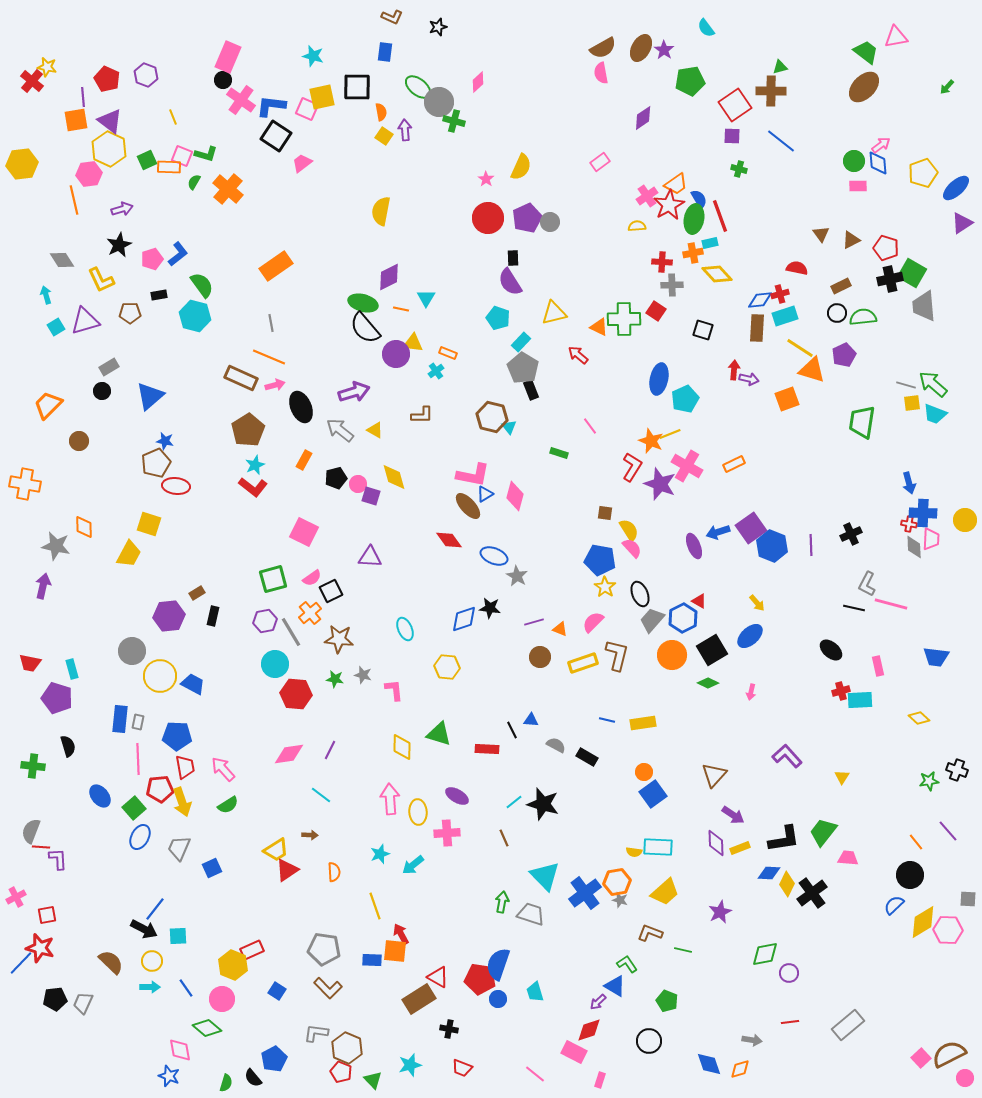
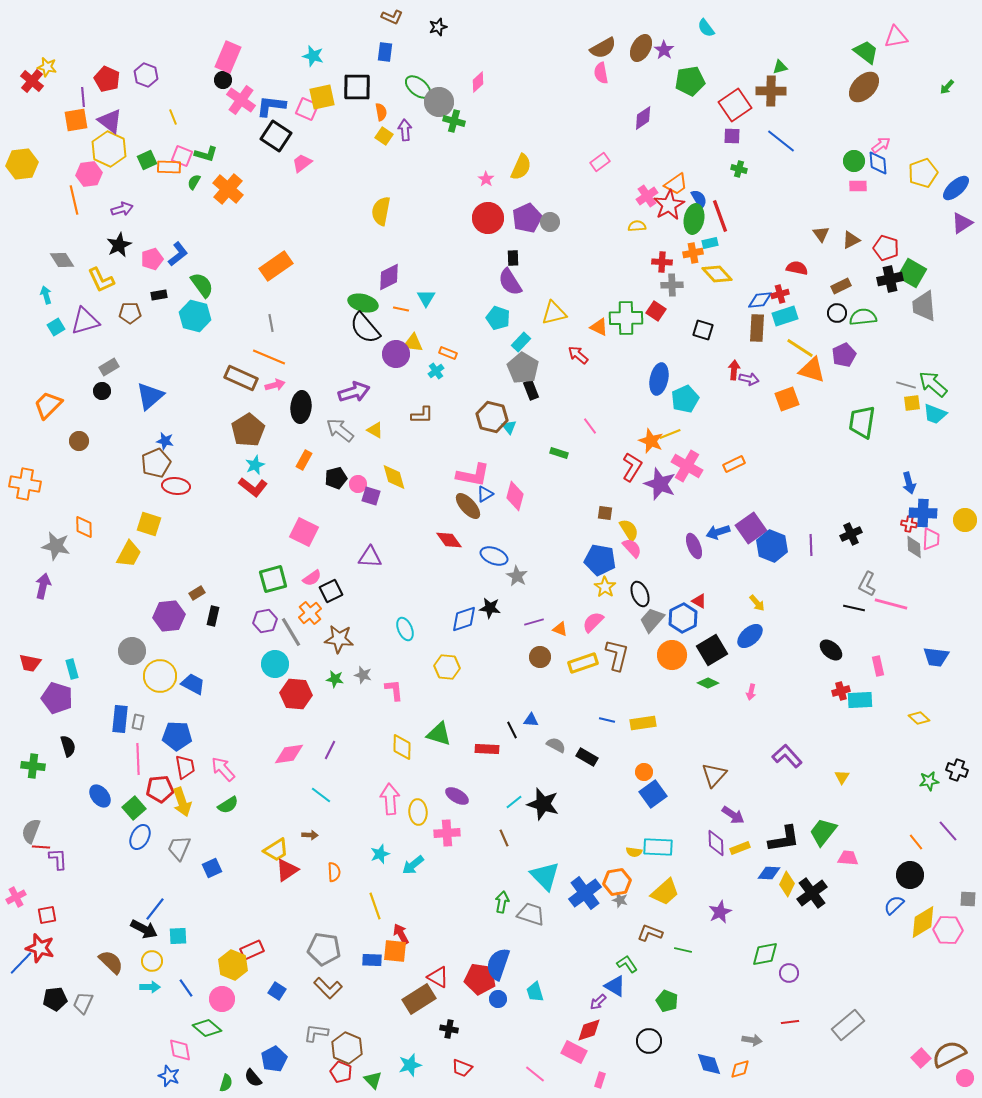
green cross at (624, 319): moved 2 px right, 1 px up
black ellipse at (301, 407): rotated 28 degrees clockwise
